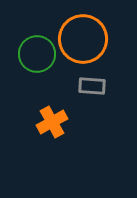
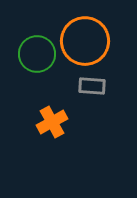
orange circle: moved 2 px right, 2 px down
